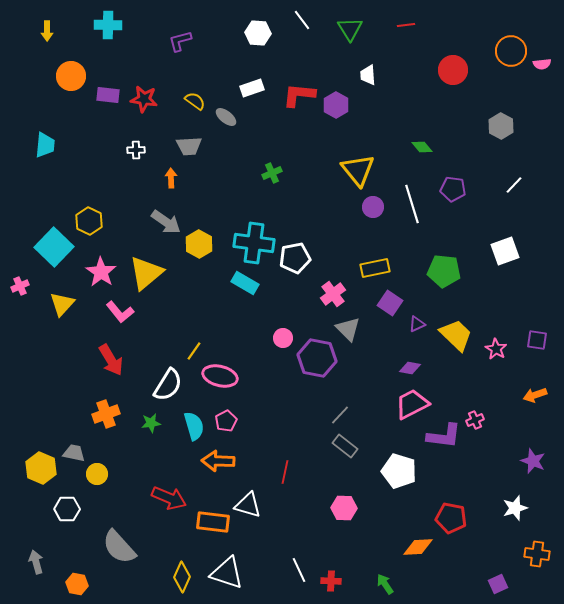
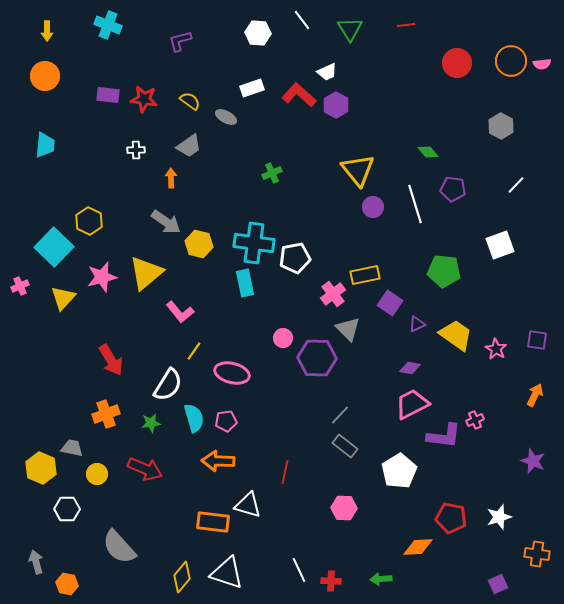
cyan cross at (108, 25): rotated 20 degrees clockwise
orange circle at (511, 51): moved 10 px down
red circle at (453, 70): moved 4 px right, 7 px up
white trapezoid at (368, 75): moved 41 px left, 3 px up; rotated 110 degrees counterclockwise
orange circle at (71, 76): moved 26 px left
red L-shape at (299, 95): rotated 36 degrees clockwise
yellow semicircle at (195, 101): moved 5 px left
gray ellipse at (226, 117): rotated 10 degrees counterclockwise
gray trapezoid at (189, 146): rotated 32 degrees counterclockwise
green diamond at (422, 147): moved 6 px right, 5 px down
white line at (514, 185): moved 2 px right
white line at (412, 204): moved 3 px right
yellow hexagon at (199, 244): rotated 16 degrees counterclockwise
white square at (505, 251): moved 5 px left, 6 px up
yellow rectangle at (375, 268): moved 10 px left, 7 px down
pink star at (101, 272): moved 1 px right, 5 px down; rotated 24 degrees clockwise
cyan rectangle at (245, 283): rotated 48 degrees clockwise
yellow triangle at (62, 304): moved 1 px right, 6 px up
pink L-shape at (120, 312): moved 60 px right
yellow trapezoid at (456, 335): rotated 9 degrees counterclockwise
purple hexagon at (317, 358): rotated 9 degrees counterclockwise
pink ellipse at (220, 376): moved 12 px right, 3 px up
orange arrow at (535, 395): rotated 135 degrees clockwise
pink pentagon at (226, 421): rotated 20 degrees clockwise
cyan semicircle at (194, 426): moved 8 px up
gray trapezoid at (74, 453): moved 2 px left, 5 px up
white pentagon at (399, 471): rotated 24 degrees clockwise
red arrow at (169, 498): moved 24 px left, 29 px up
white star at (515, 508): moved 16 px left, 9 px down
yellow diamond at (182, 577): rotated 16 degrees clockwise
orange hexagon at (77, 584): moved 10 px left
green arrow at (385, 584): moved 4 px left, 5 px up; rotated 60 degrees counterclockwise
